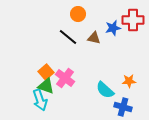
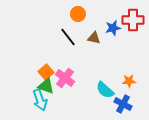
black line: rotated 12 degrees clockwise
blue cross: moved 3 px up; rotated 12 degrees clockwise
